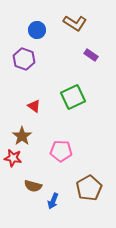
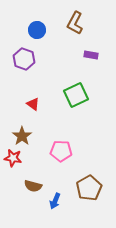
brown L-shape: rotated 85 degrees clockwise
purple rectangle: rotated 24 degrees counterclockwise
green square: moved 3 px right, 2 px up
red triangle: moved 1 px left, 2 px up
blue arrow: moved 2 px right
